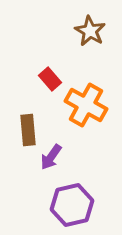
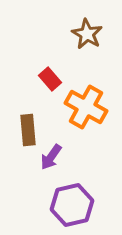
brown star: moved 3 px left, 3 px down
orange cross: moved 2 px down
